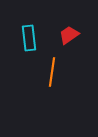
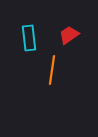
orange line: moved 2 px up
